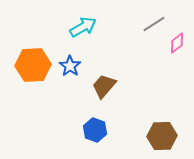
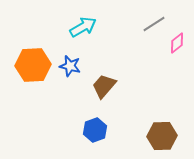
blue star: rotated 20 degrees counterclockwise
blue hexagon: rotated 20 degrees clockwise
